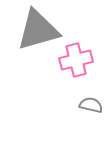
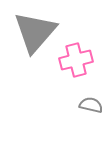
gray triangle: moved 3 px left, 2 px down; rotated 33 degrees counterclockwise
